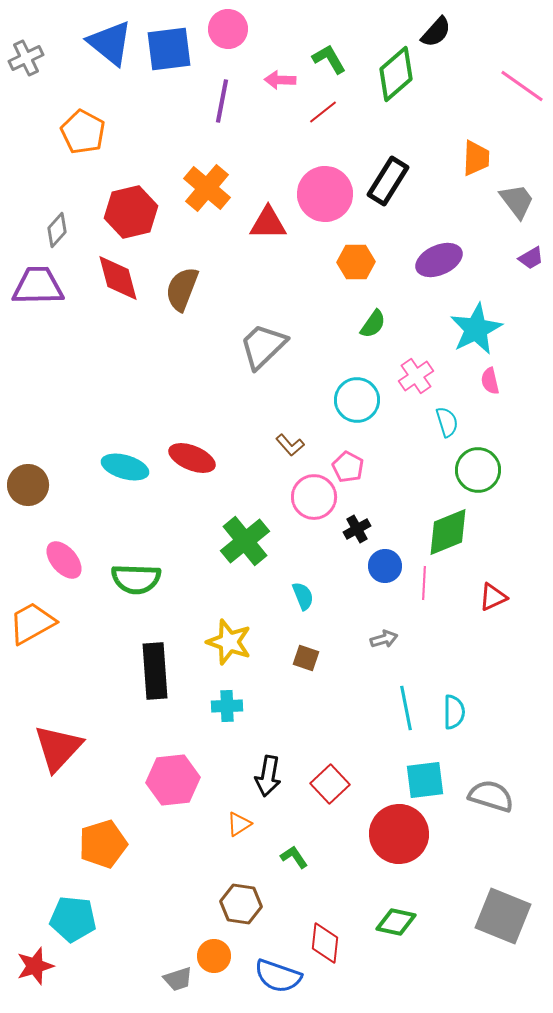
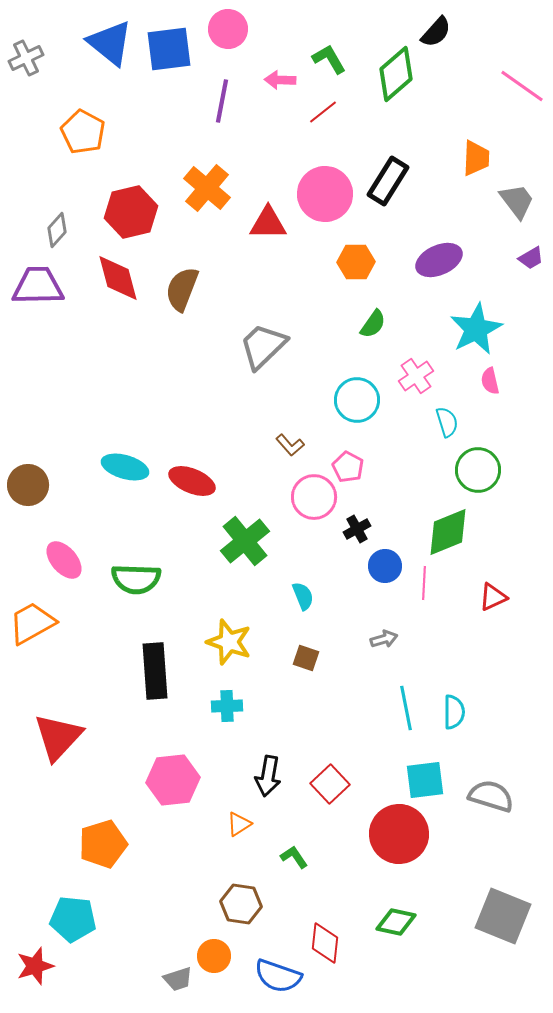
red ellipse at (192, 458): moved 23 px down
red triangle at (58, 748): moved 11 px up
